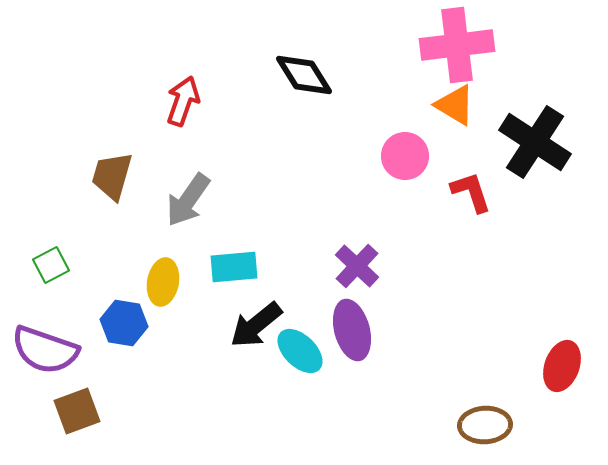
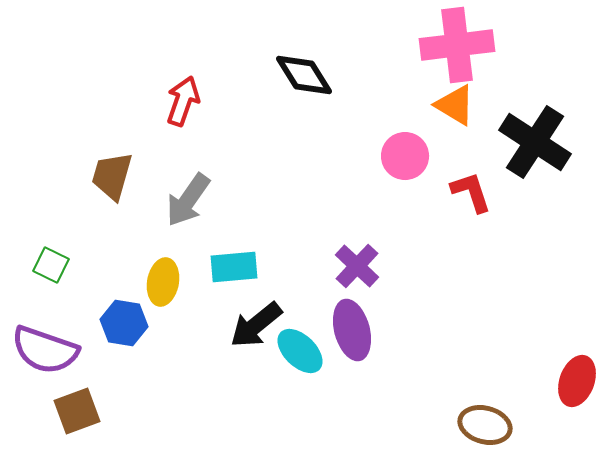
green square: rotated 36 degrees counterclockwise
red ellipse: moved 15 px right, 15 px down
brown ellipse: rotated 18 degrees clockwise
